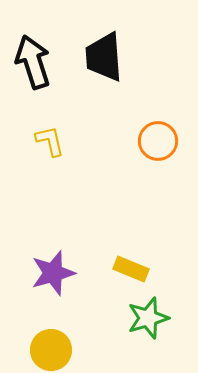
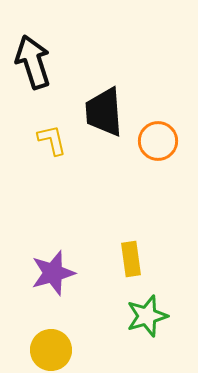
black trapezoid: moved 55 px down
yellow L-shape: moved 2 px right, 1 px up
yellow rectangle: moved 10 px up; rotated 60 degrees clockwise
green star: moved 1 px left, 2 px up
